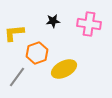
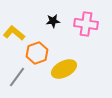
pink cross: moved 3 px left
yellow L-shape: rotated 45 degrees clockwise
